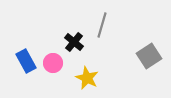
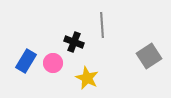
gray line: rotated 20 degrees counterclockwise
black cross: rotated 18 degrees counterclockwise
blue rectangle: rotated 60 degrees clockwise
